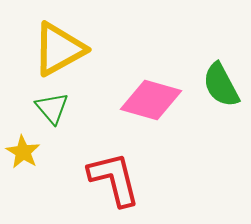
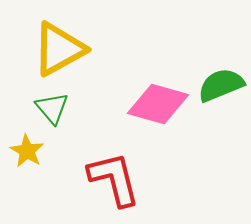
green semicircle: rotated 96 degrees clockwise
pink diamond: moved 7 px right, 4 px down
yellow star: moved 4 px right, 1 px up
